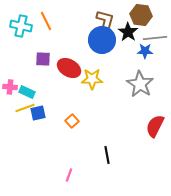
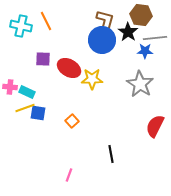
blue square: rotated 21 degrees clockwise
black line: moved 4 px right, 1 px up
